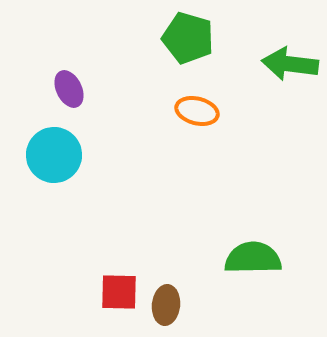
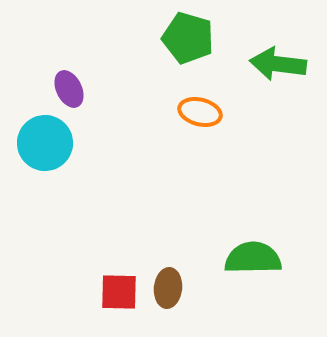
green arrow: moved 12 px left
orange ellipse: moved 3 px right, 1 px down
cyan circle: moved 9 px left, 12 px up
brown ellipse: moved 2 px right, 17 px up
